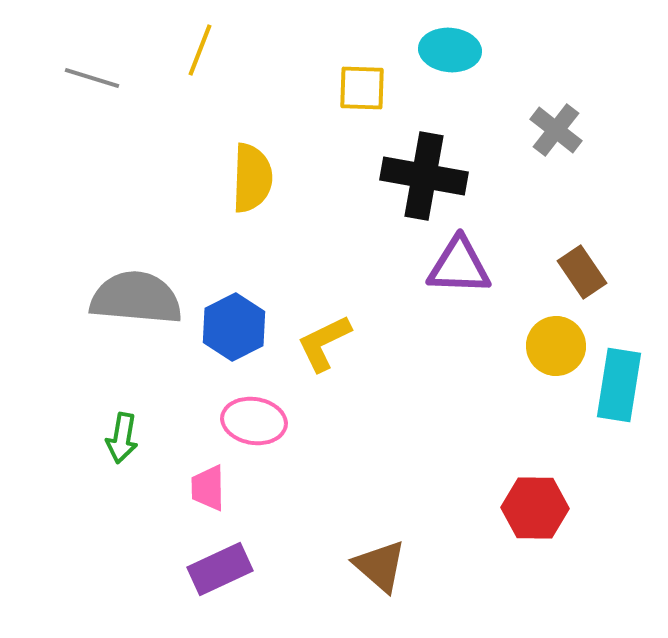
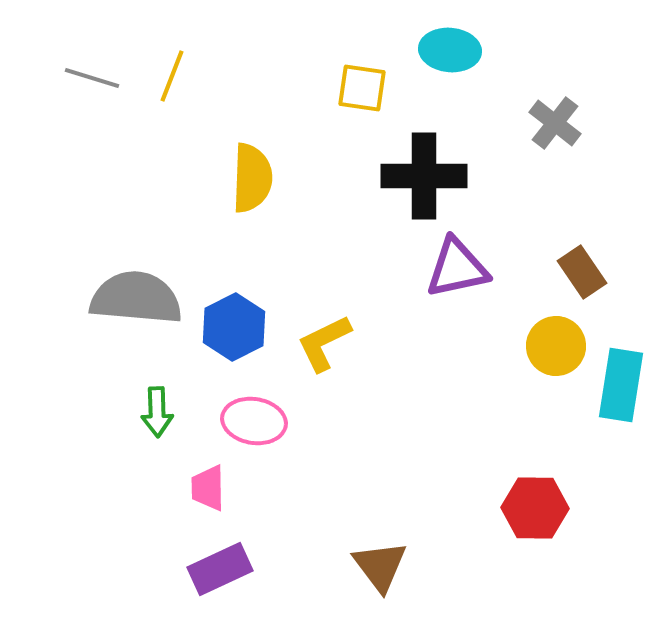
yellow line: moved 28 px left, 26 px down
yellow square: rotated 6 degrees clockwise
gray cross: moved 1 px left, 7 px up
black cross: rotated 10 degrees counterclockwise
purple triangle: moved 2 px left, 2 px down; rotated 14 degrees counterclockwise
cyan rectangle: moved 2 px right
green arrow: moved 35 px right, 26 px up; rotated 12 degrees counterclockwise
brown triangle: rotated 12 degrees clockwise
